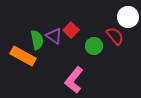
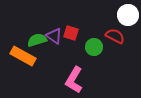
white circle: moved 2 px up
red square: moved 3 px down; rotated 28 degrees counterclockwise
red semicircle: rotated 24 degrees counterclockwise
green semicircle: rotated 96 degrees counterclockwise
green circle: moved 1 px down
pink L-shape: rotated 8 degrees counterclockwise
